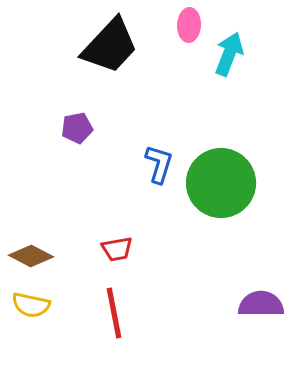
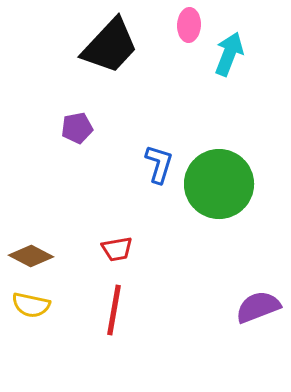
green circle: moved 2 px left, 1 px down
purple semicircle: moved 3 px left, 3 px down; rotated 21 degrees counterclockwise
red line: moved 3 px up; rotated 21 degrees clockwise
